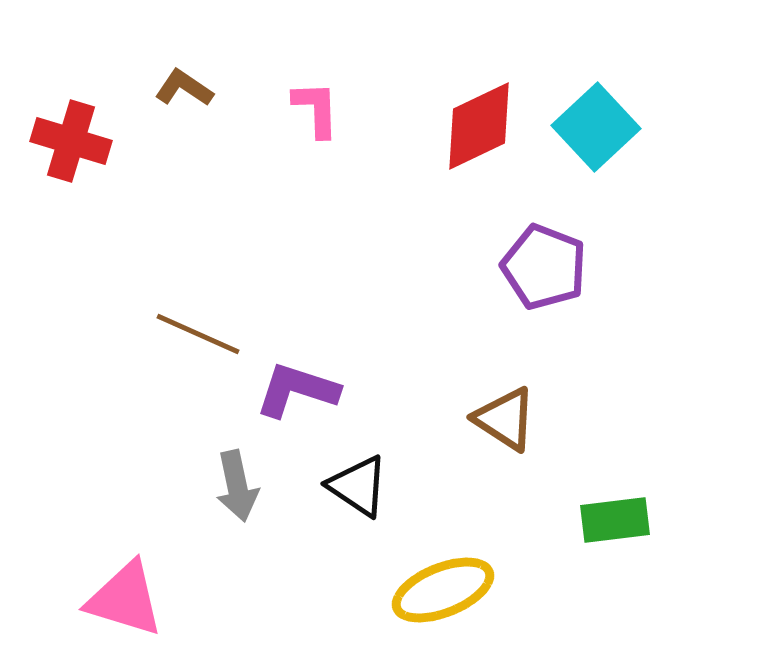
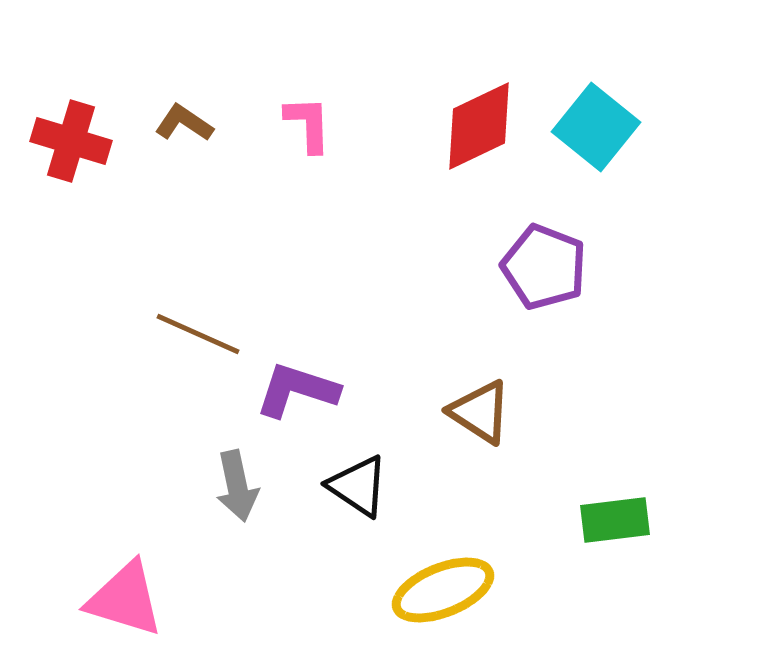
brown L-shape: moved 35 px down
pink L-shape: moved 8 px left, 15 px down
cyan square: rotated 8 degrees counterclockwise
brown triangle: moved 25 px left, 7 px up
